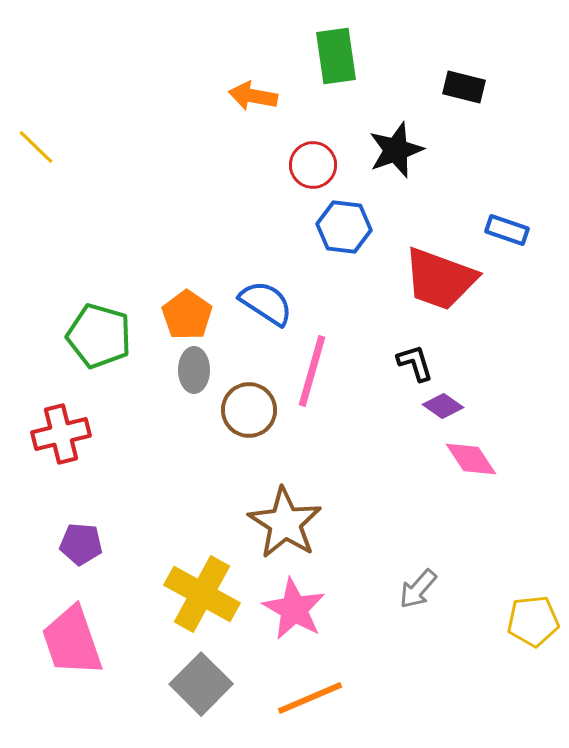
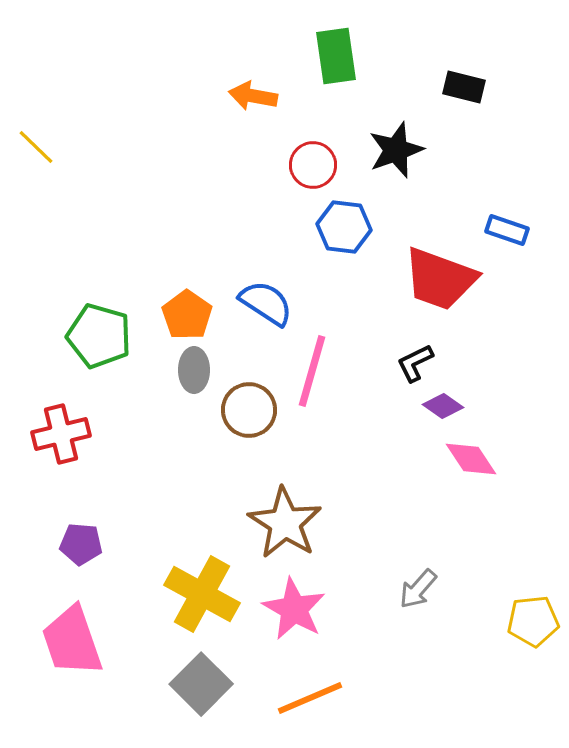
black L-shape: rotated 99 degrees counterclockwise
